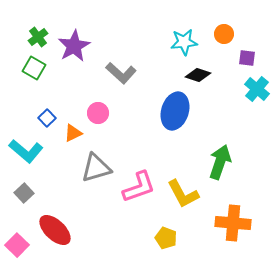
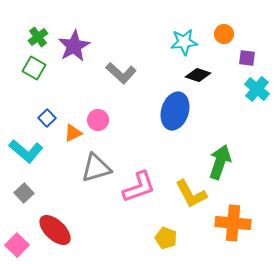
pink circle: moved 7 px down
yellow L-shape: moved 8 px right
